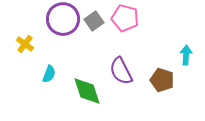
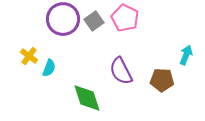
pink pentagon: rotated 12 degrees clockwise
yellow cross: moved 4 px right, 12 px down
cyan arrow: rotated 18 degrees clockwise
cyan semicircle: moved 6 px up
brown pentagon: rotated 15 degrees counterclockwise
green diamond: moved 7 px down
